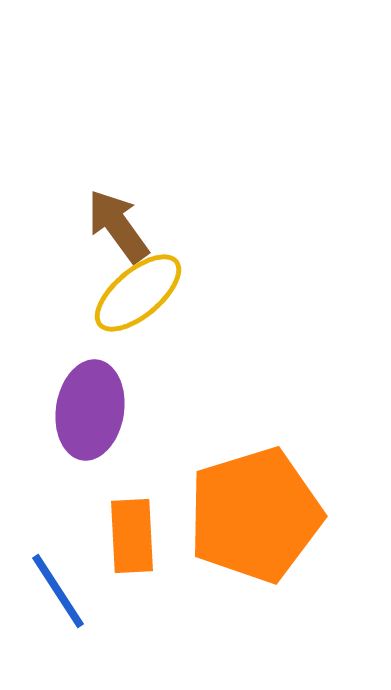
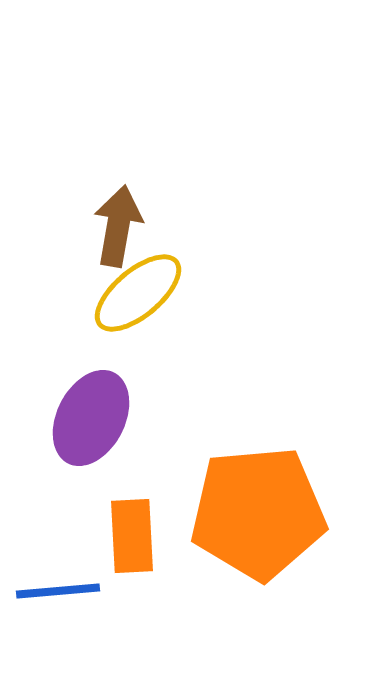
brown arrow: rotated 46 degrees clockwise
purple ellipse: moved 1 px right, 8 px down; rotated 18 degrees clockwise
orange pentagon: moved 3 px right, 2 px up; rotated 12 degrees clockwise
blue line: rotated 62 degrees counterclockwise
